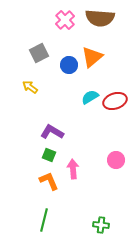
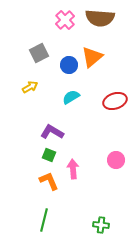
yellow arrow: rotated 112 degrees clockwise
cyan semicircle: moved 19 px left
